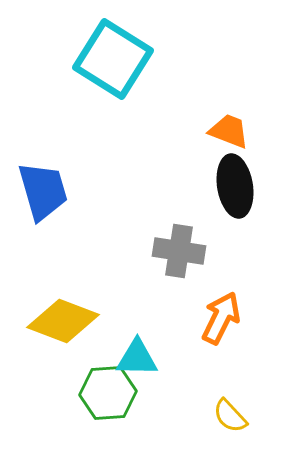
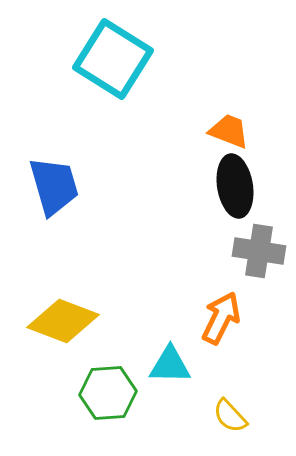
blue trapezoid: moved 11 px right, 5 px up
gray cross: moved 80 px right
cyan triangle: moved 33 px right, 7 px down
